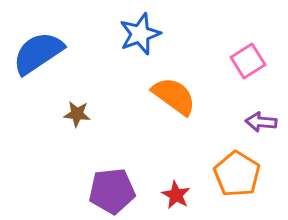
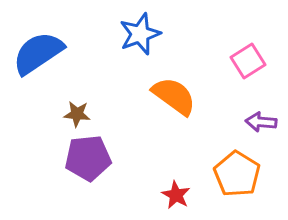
purple pentagon: moved 24 px left, 33 px up
